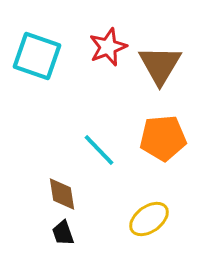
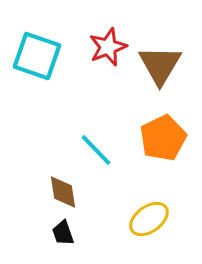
orange pentagon: rotated 21 degrees counterclockwise
cyan line: moved 3 px left
brown diamond: moved 1 px right, 2 px up
